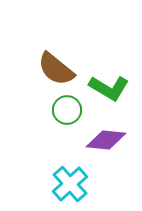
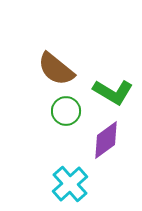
green L-shape: moved 4 px right, 4 px down
green circle: moved 1 px left, 1 px down
purple diamond: rotated 42 degrees counterclockwise
